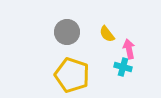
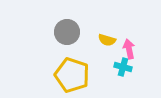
yellow semicircle: moved 6 px down; rotated 36 degrees counterclockwise
